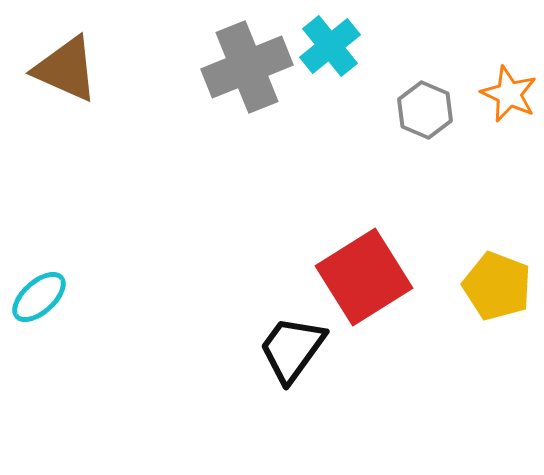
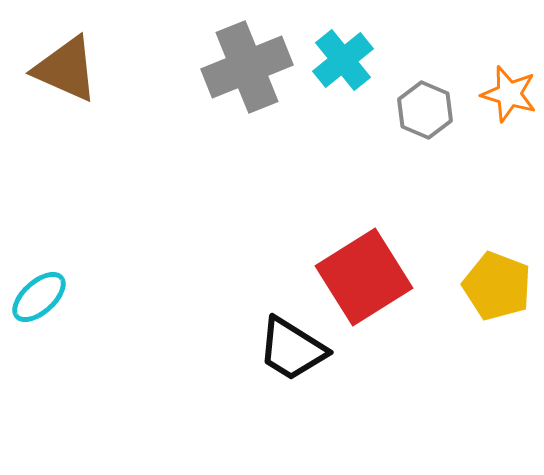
cyan cross: moved 13 px right, 14 px down
orange star: rotated 8 degrees counterclockwise
black trapezoid: rotated 94 degrees counterclockwise
